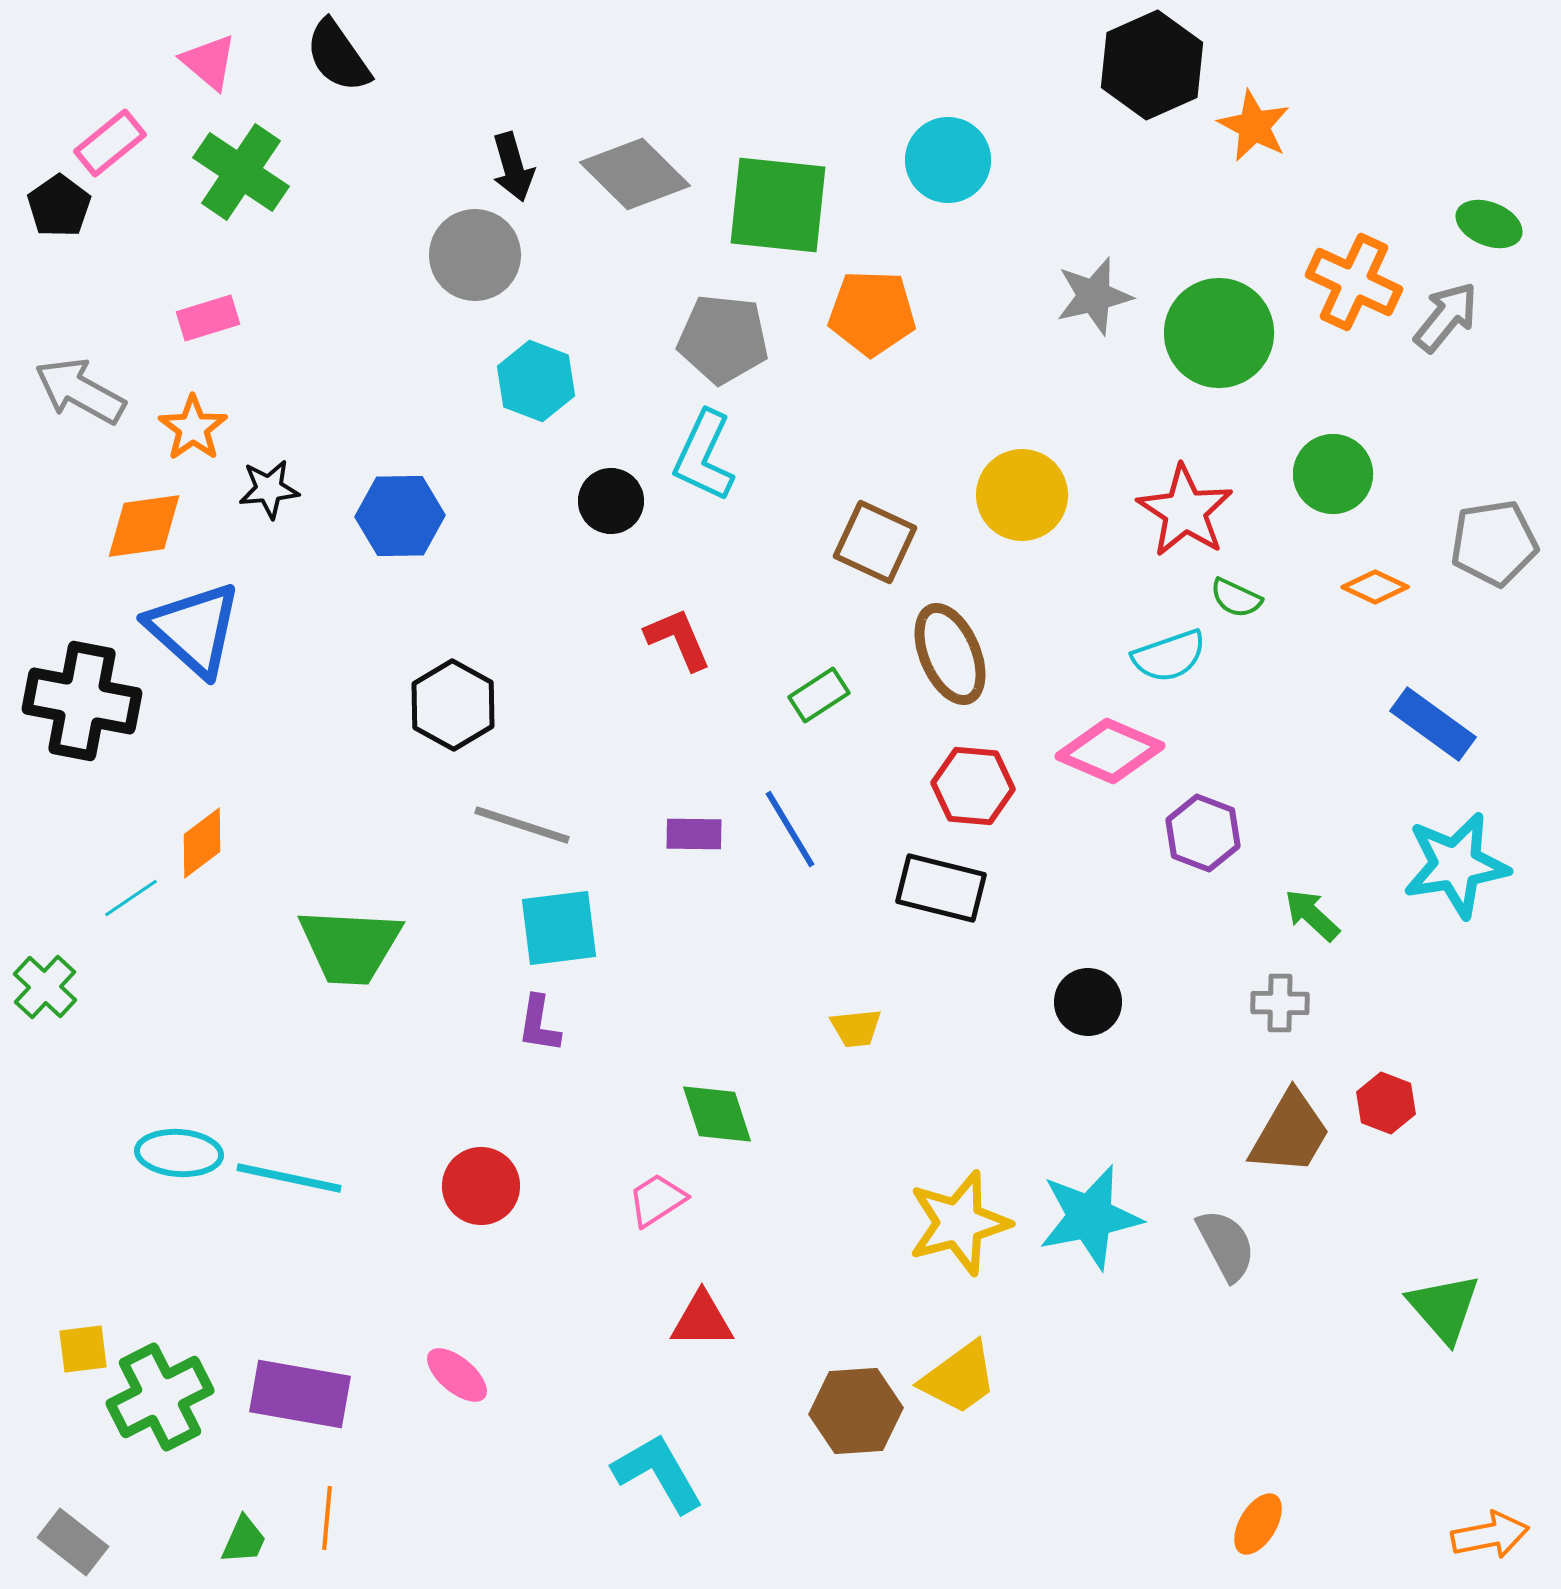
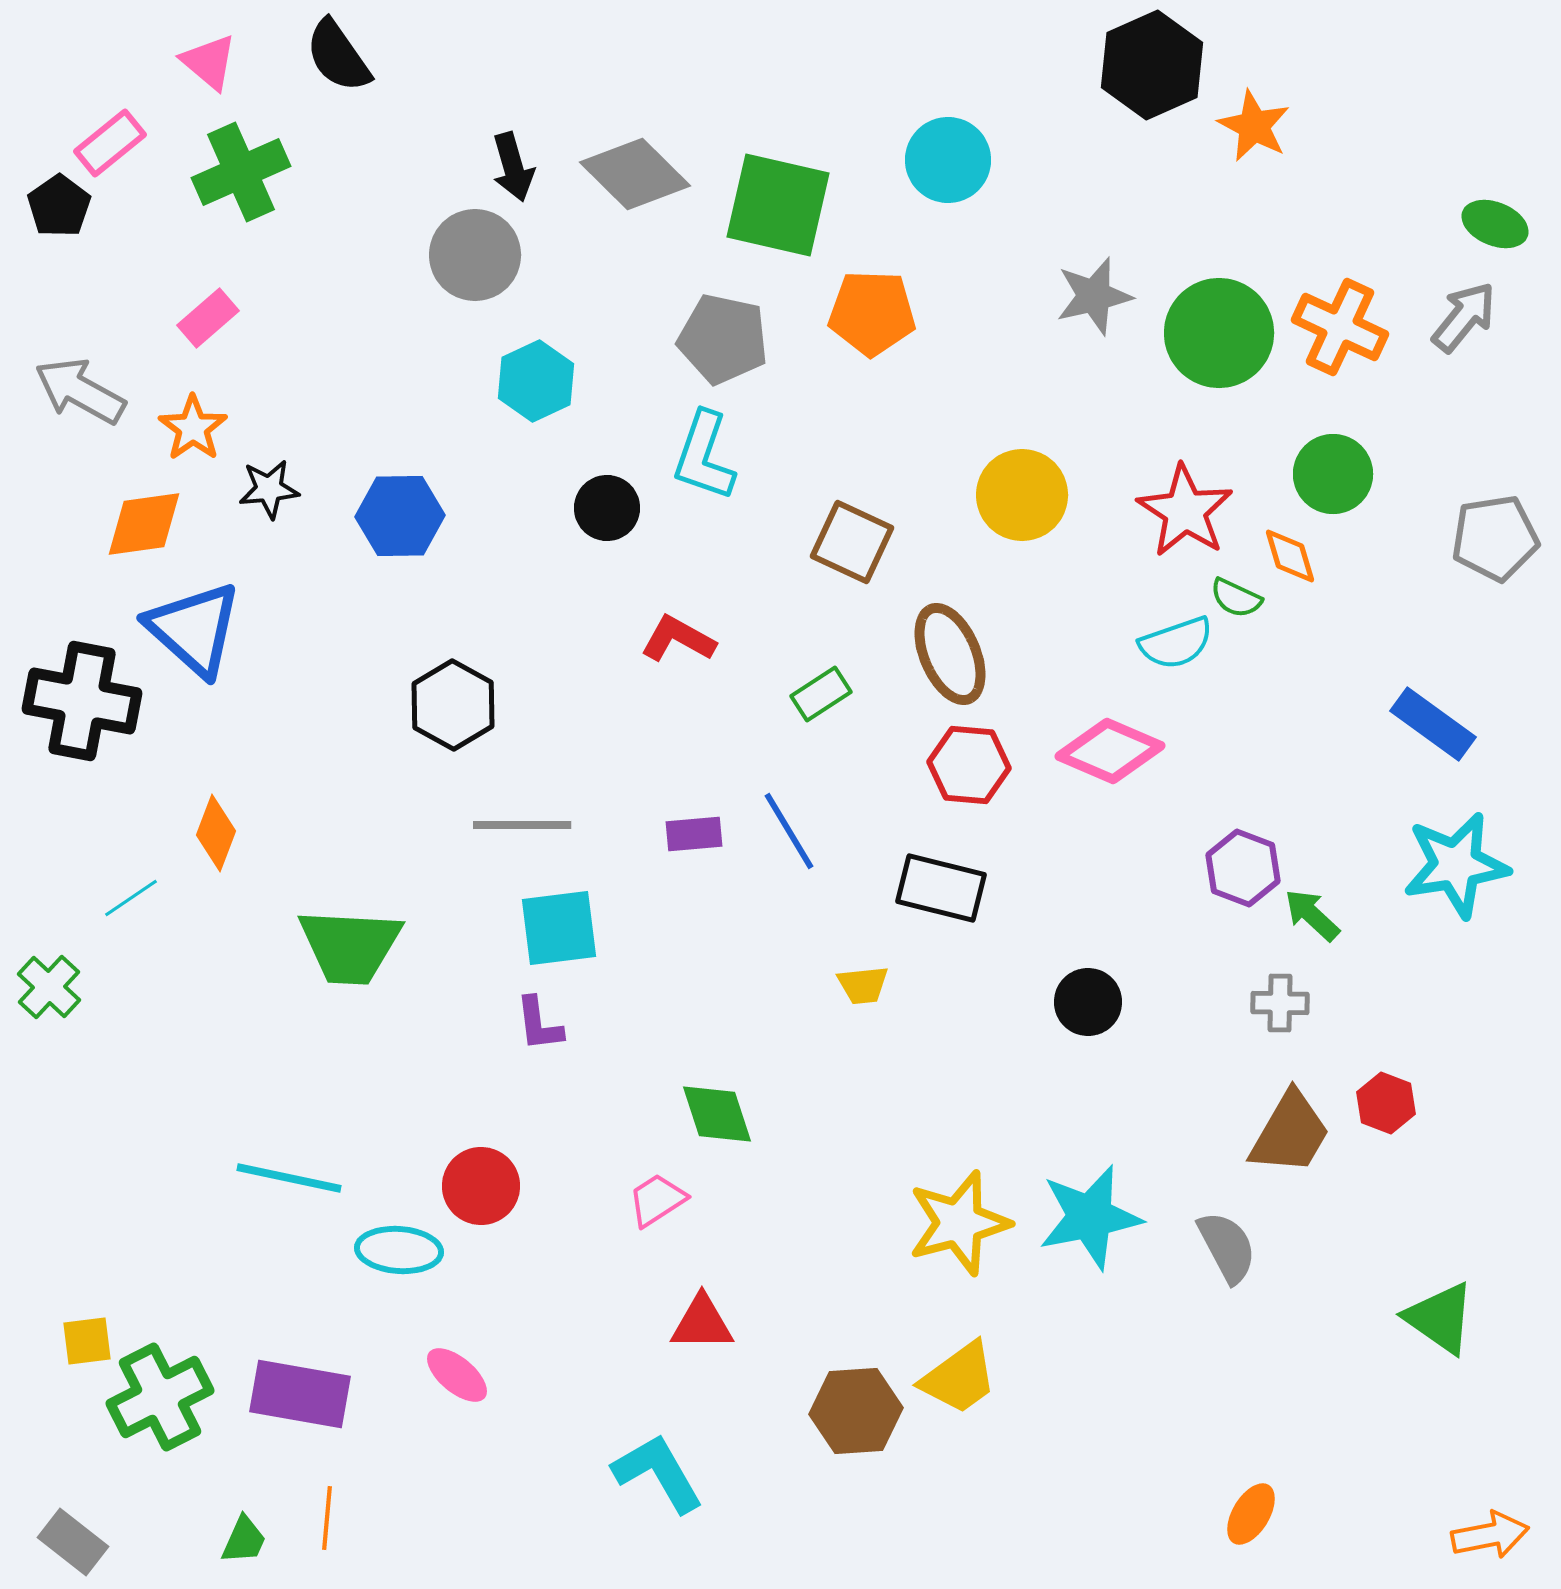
green cross at (241, 172): rotated 32 degrees clockwise
green square at (778, 205): rotated 7 degrees clockwise
green ellipse at (1489, 224): moved 6 px right
orange cross at (1354, 282): moved 14 px left, 45 px down
gray arrow at (1446, 317): moved 18 px right
pink rectangle at (208, 318): rotated 24 degrees counterclockwise
gray pentagon at (723, 339): rotated 6 degrees clockwise
cyan hexagon at (536, 381): rotated 14 degrees clockwise
cyan L-shape at (704, 456): rotated 6 degrees counterclockwise
black circle at (611, 501): moved 4 px left, 7 px down
orange diamond at (144, 526): moved 2 px up
brown square at (875, 542): moved 23 px left
gray pentagon at (1494, 543): moved 1 px right, 5 px up
orange diamond at (1375, 587): moved 85 px left, 31 px up; rotated 48 degrees clockwise
red L-shape at (678, 639): rotated 38 degrees counterclockwise
cyan semicircle at (1169, 656): moved 7 px right, 13 px up
green rectangle at (819, 695): moved 2 px right, 1 px up
red hexagon at (973, 786): moved 4 px left, 21 px up
gray line at (522, 825): rotated 18 degrees counterclockwise
blue line at (790, 829): moved 1 px left, 2 px down
purple hexagon at (1203, 833): moved 40 px right, 35 px down
purple rectangle at (694, 834): rotated 6 degrees counterclockwise
orange diamond at (202, 843): moved 14 px right, 10 px up; rotated 32 degrees counterclockwise
green cross at (45, 987): moved 4 px right
purple L-shape at (539, 1024): rotated 16 degrees counterclockwise
yellow trapezoid at (856, 1028): moved 7 px right, 43 px up
cyan ellipse at (179, 1153): moved 220 px right, 97 px down
gray semicircle at (1226, 1245): moved 1 px right, 2 px down
green triangle at (1444, 1308): moved 4 px left, 10 px down; rotated 14 degrees counterclockwise
red triangle at (702, 1320): moved 3 px down
yellow square at (83, 1349): moved 4 px right, 8 px up
orange ellipse at (1258, 1524): moved 7 px left, 10 px up
